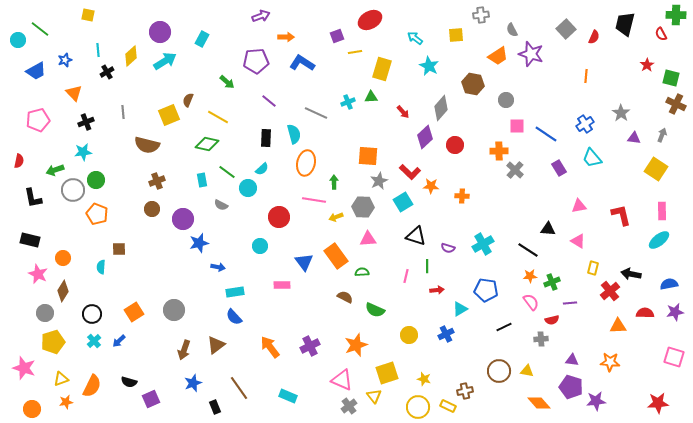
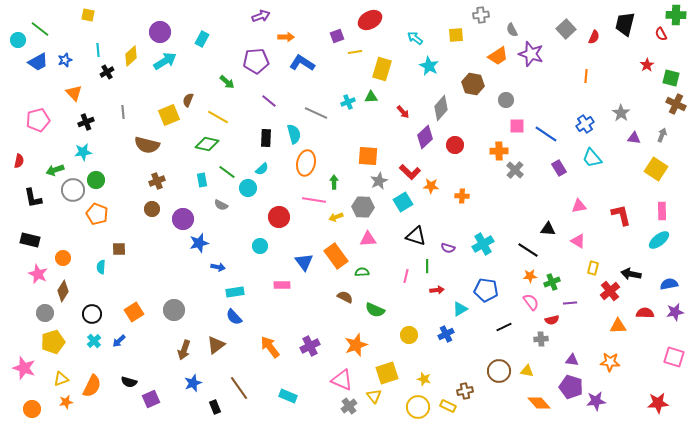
blue trapezoid at (36, 71): moved 2 px right, 9 px up
